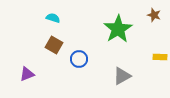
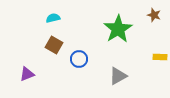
cyan semicircle: rotated 32 degrees counterclockwise
gray triangle: moved 4 px left
